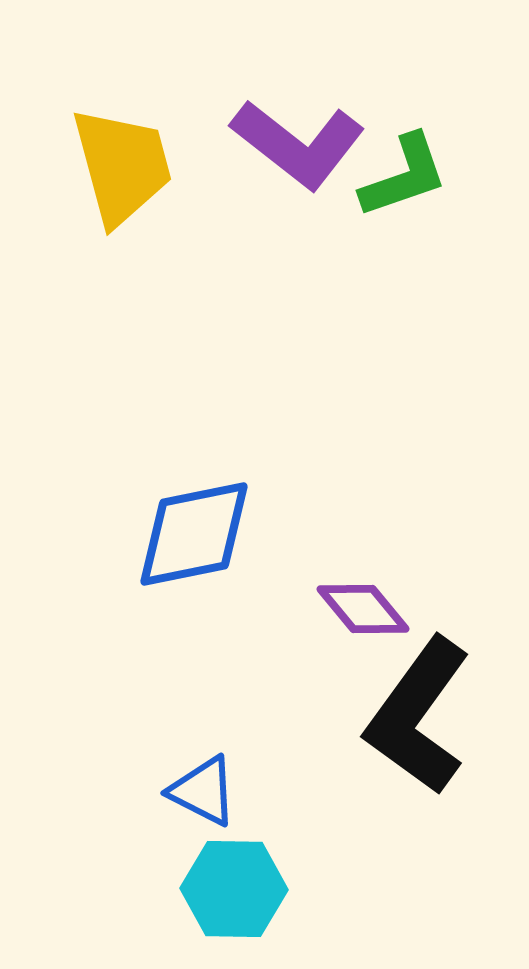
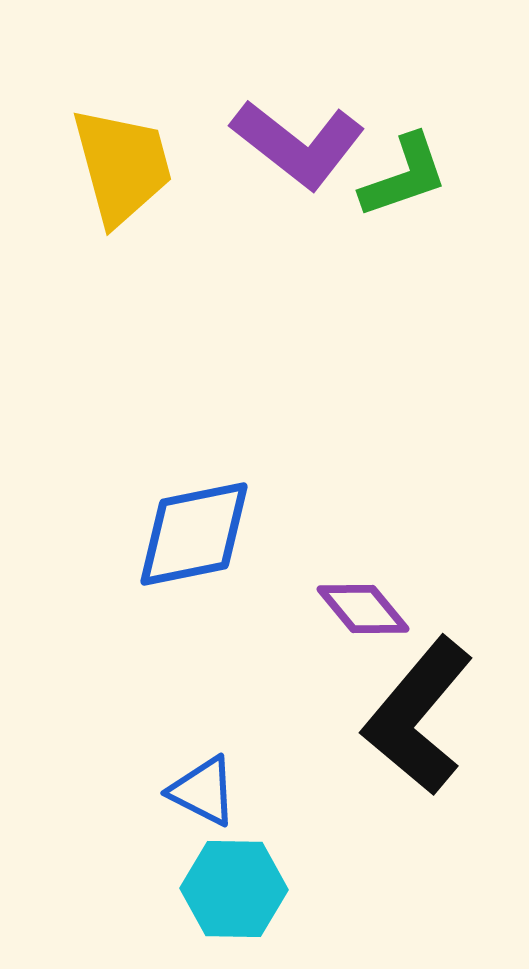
black L-shape: rotated 4 degrees clockwise
